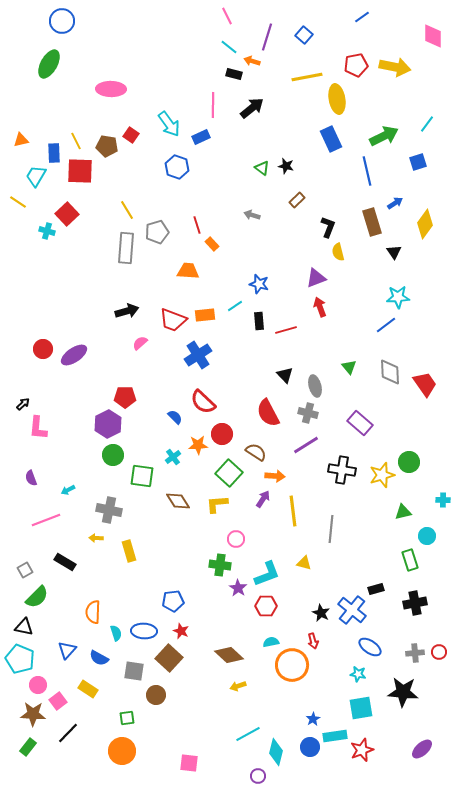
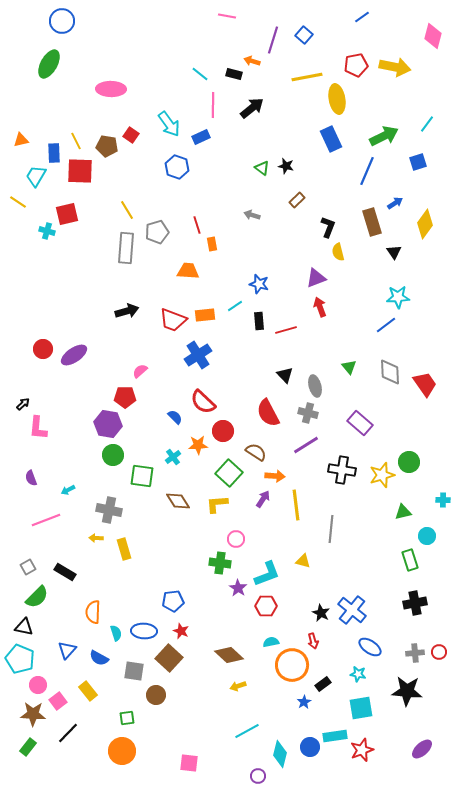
pink line at (227, 16): rotated 54 degrees counterclockwise
pink diamond at (433, 36): rotated 15 degrees clockwise
purple line at (267, 37): moved 6 px right, 3 px down
cyan line at (229, 47): moved 29 px left, 27 px down
blue line at (367, 171): rotated 36 degrees clockwise
red square at (67, 214): rotated 30 degrees clockwise
orange rectangle at (212, 244): rotated 32 degrees clockwise
pink semicircle at (140, 343): moved 28 px down
purple hexagon at (108, 424): rotated 24 degrees counterclockwise
red circle at (222, 434): moved 1 px right, 3 px up
yellow line at (293, 511): moved 3 px right, 6 px up
yellow rectangle at (129, 551): moved 5 px left, 2 px up
black rectangle at (65, 562): moved 10 px down
yellow triangle at (304, 563): moved 1 px left, 2 px up
green cross at (220, 565): moved 2 px up
gray square at (25, 570): moved 3 px right, 3 px up
black rectangle at (376, 589): moved 53 px left, 95 px down; rotated 21 degrees counterclockwise
yellow rectangle at (88, 689): moved 2 px down; rotated 18 degrees clockwise
black star at (403, 692): moved 4 px right, 1 px up
blue star at (313, 719): moved 9 px left, 17 px up
cyan line at (248, 734): moved 1 px left, 3 px up
cyan diamond at (276, 752): moved 4 px right, 2 px down
